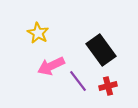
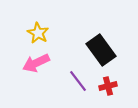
pink arrow: moved 15 px left, 3 px up
